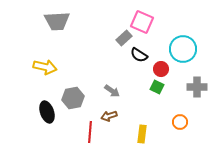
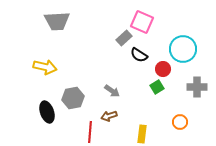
red circle: moved 2 px right
green square: rotated 32 degrees clockwise
